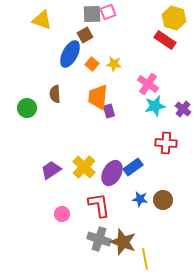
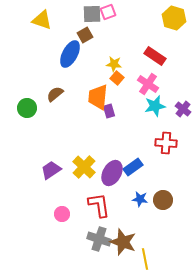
red rectangle: moved 10 px left, 16 px down
orange square: moved 25 px right, 14 px down
brown semicircle: rotated 54 degrees clockwise
